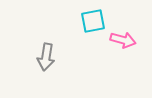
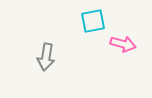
pink arrow: moved 4 px down
